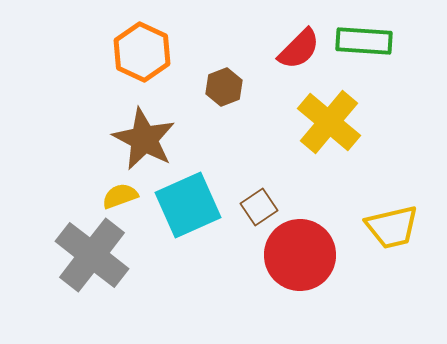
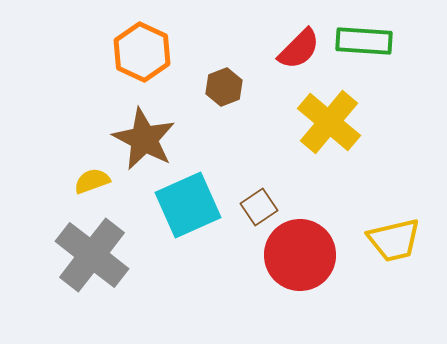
yellow semicircle: moved 28 px left, 15 px up
yellow trapezoid: moved 2 px right, 13 px down
